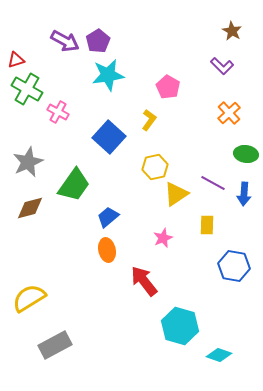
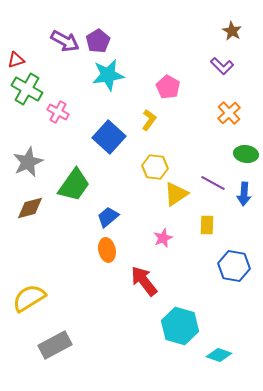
yellow hexagon: rotated 20 degrees clockwise
